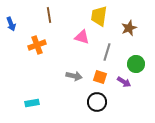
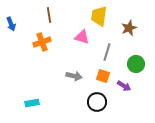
orange cross: moved 5 px right, 3 px up
orange square: moved 3 px right, 1 px up
purple arrow: moved 4 px down
